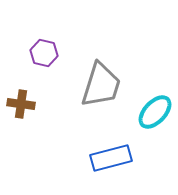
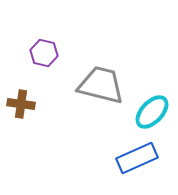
gray trapezoid: rotated 93 degrees counterclockwise
cyan ellipse: moved 3 px left
blue rectangle: moved 26 px right; rotated 9 degrees counterclockwise
